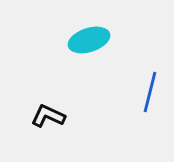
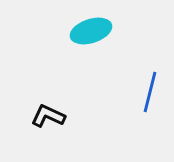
cyan ellipse: moved 2 px right, 9 px up
